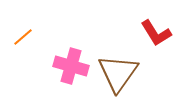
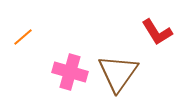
red L-shape: moved 1 px right, 1 px up
pink cross: moved 1 px left, 6 px down
